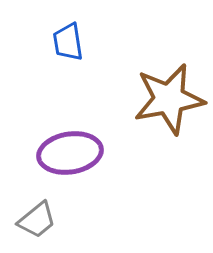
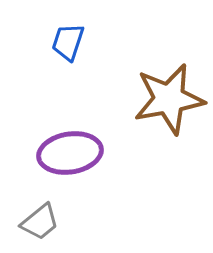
blue trapezoid: rotated 27 degrees clockwise
gray trapezoid: moved 3 px right, 2 px down
